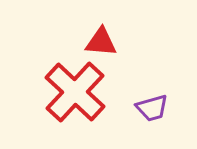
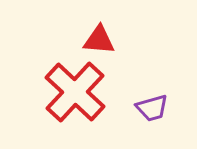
red triangle: moved 2 px left, 2 px up
